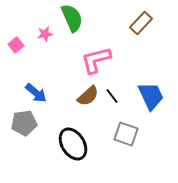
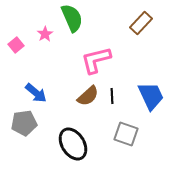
pink star: rotated 21 degrees counterclockwise
black line: rotated 35 degrees clockwise
